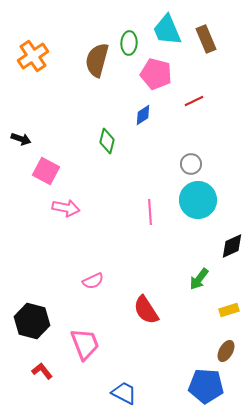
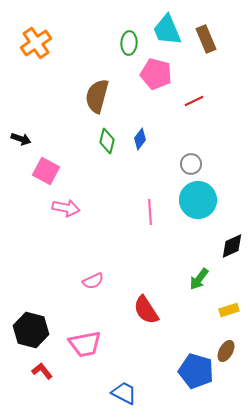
orange cross: moved 3 px right, 13 px up
brown semicircle: moved 36 px down
blue diamond: moved 3 px left, 24 px down; rotated 20 degrees counterclockwise
black hexagon: moved 1 px left, 9 px down
pink trapezoid: rotated 100 degrees clockwise
blue pentagon: moved 10 px left, 15 px up; rotated 12 degrees clockwise
